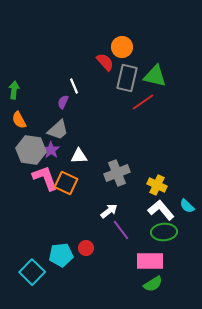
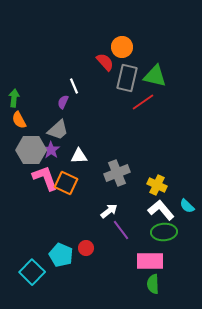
green arrow: moved 8 px down
gray hexagon: rotated 8 degrees counterclockwise
cyan pentagon: rotated 30 degrees clockwise
green semicircle: rotated 120 degrees clockwise
